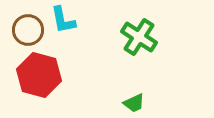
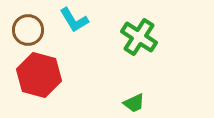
cyan L-shape: moved 11 px right; rotated 20 degrees counterclockwise
